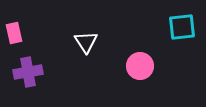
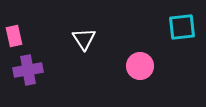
pink rectangle: moved 3 px down
white triangle: moved 2 px left, 3 px up
purple cross: moved 2 px up
